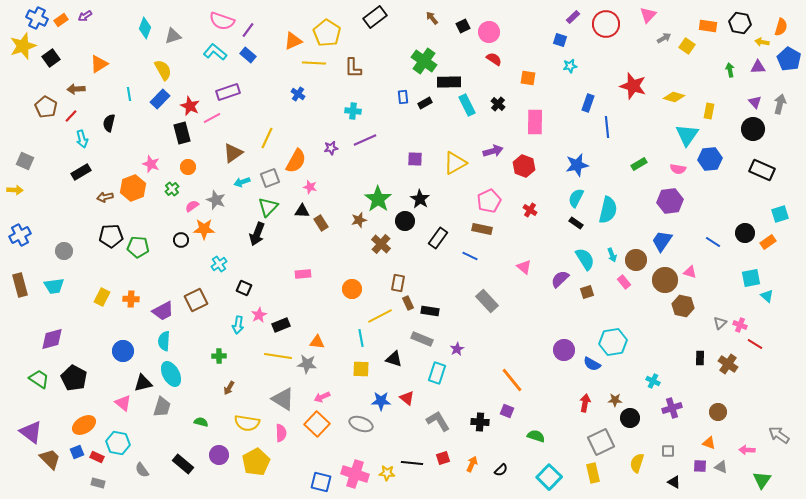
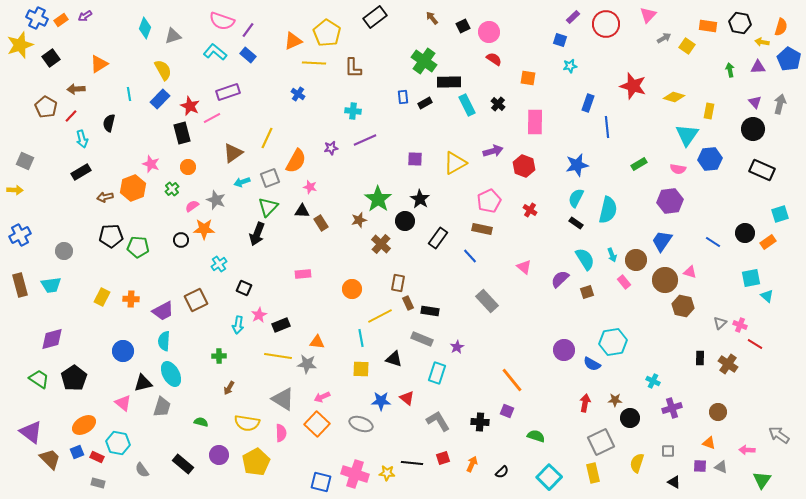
yellow star at (23, 46): moved 3 px left, 1 px up
blue line at (470, 256): rotated 21 degrees clockwise
cyan trapezoid at (54, 286): moved 3 px left, 1 px up
purple star at (457, 349): moved 2 px up
black pentagon at (74, 378): rotated 10 degrees clockwise
black semicircle at (501, 470): moved 1 px right, 2 px down
